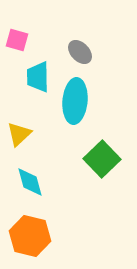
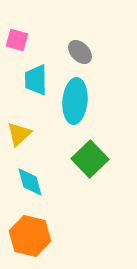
cyan trapezoid: moved 2 px left, 3 px down
green square: moved 12 px left
